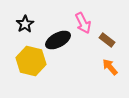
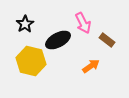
orange arrow: moved 19 px left, 1 px up; rotated 96 degrees clockwise
